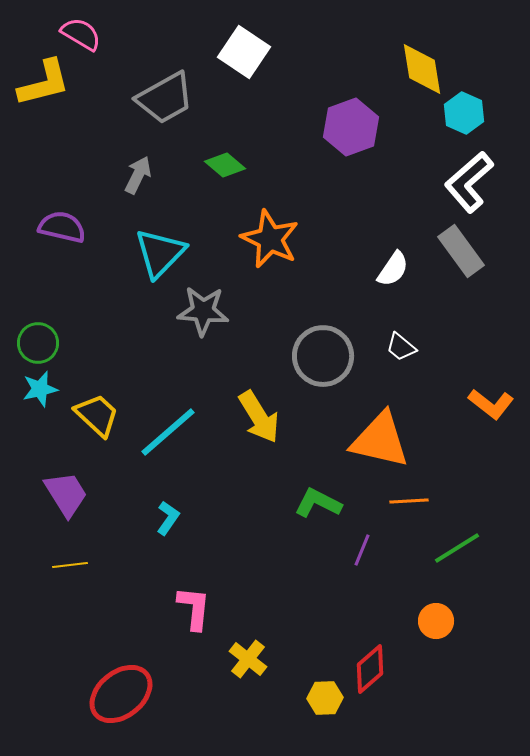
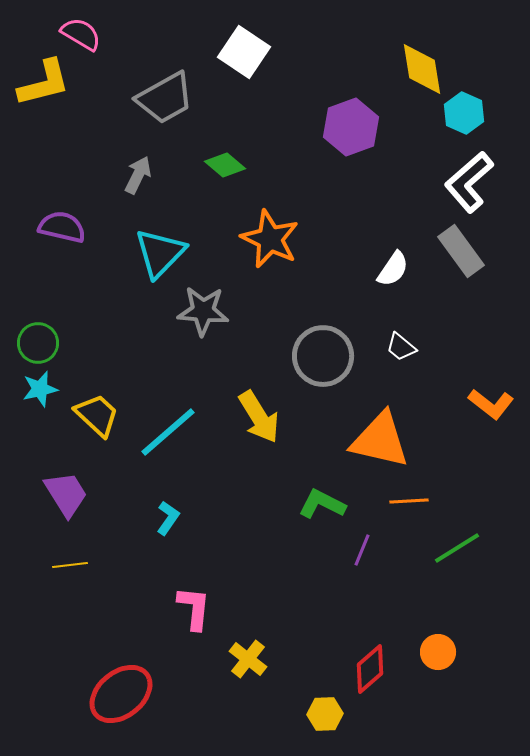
green L-shape: moved 4 px right, 1 px down
orange circle: moved 2 px right, 31 px down
yellow hexagon: moved 16 px down
